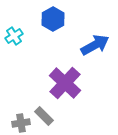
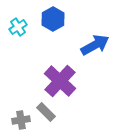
cyan cross: moved 4 px right, 9 px up
purple cross: moved 5 px left, 2 px up
gray rectangle: moved 2 px right, 4 px up
gray cross: moved 3 px up
